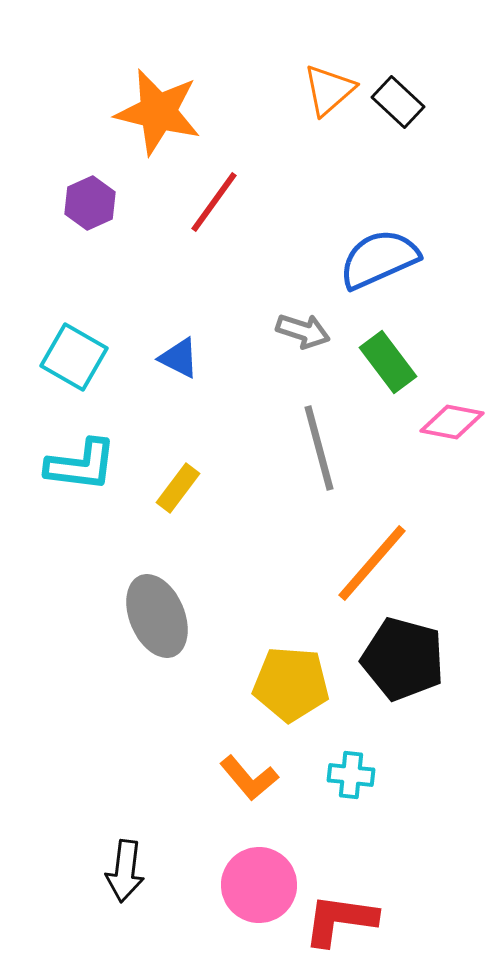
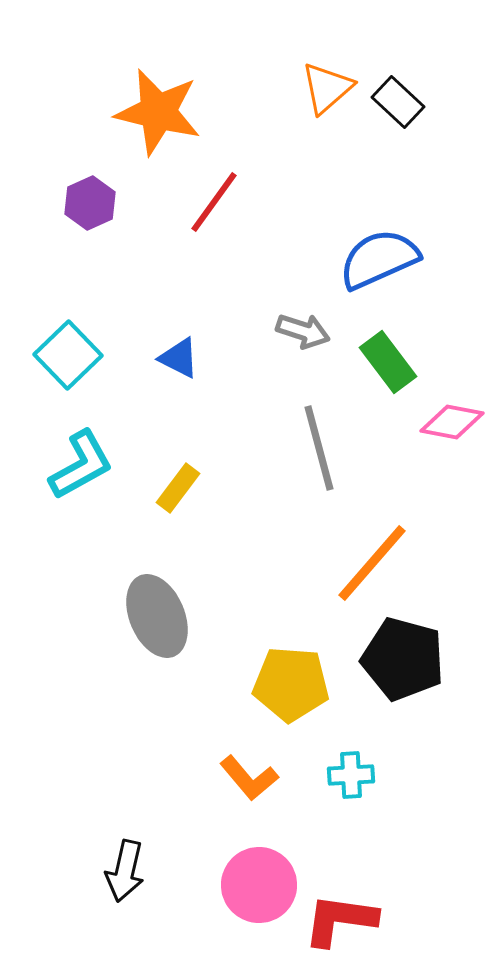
orange triangle: moved 2 px left, 2 px up
cyan square: moved 6 px left, 2 px up; rotated 16 degrees clockwise
cyan L-shape: rotated 36 degrees counterclockwise
cyan cross: rotated 9 degrees counterclockwise
black arrow: rotated 6 degrees clockwise
